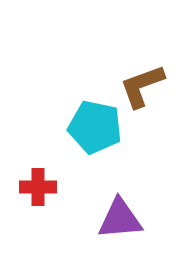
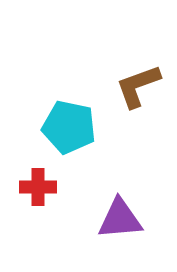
brown L-shape: moved 4 px left
cyan pentagon: moved 26 px left
